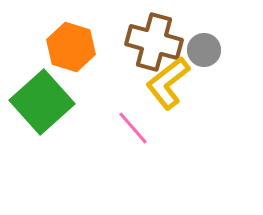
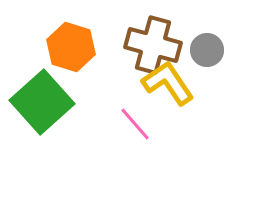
brown cross: moved 1 px left, 3 px down
gray circle: moved 3 px right
yellow L-shape: rotated 94 degrees clockwise
pink line: moved 2 px right, 4 px up
